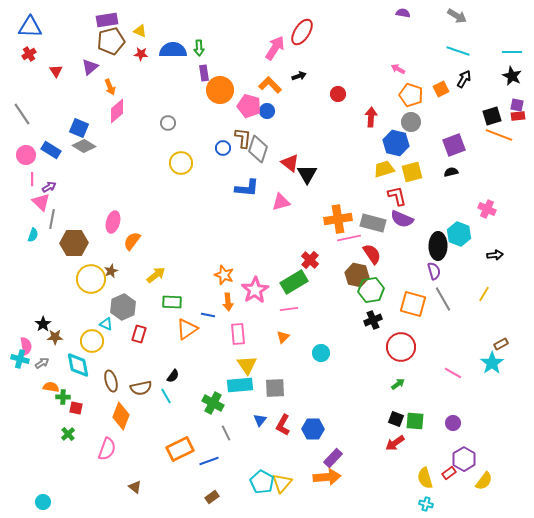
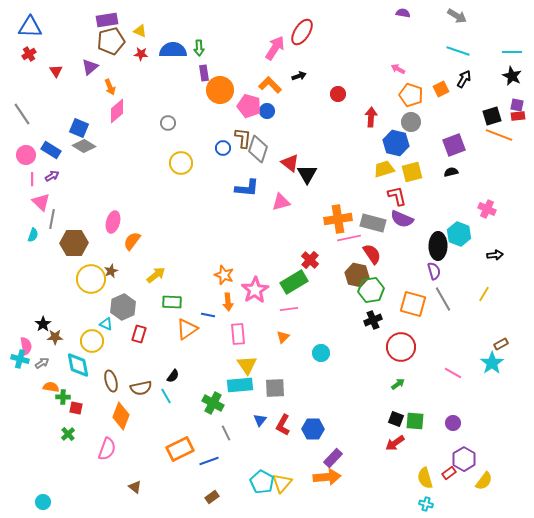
purple arrow at (49, 187): moved 3 px right, 11 px up
